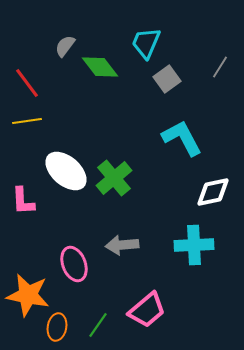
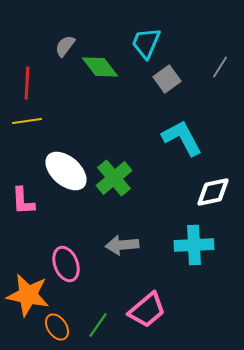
red line: rotated 40 degrees clockwise
pink ellipse: moved 8 px left
orange ellipse: rotated 44 degrees counterclockwise
